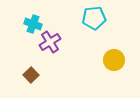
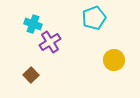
cyan pentagon: rotated 15 degrees counterclockwise
